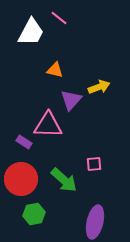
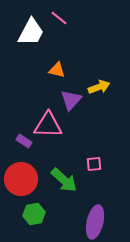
orange triangle: moved 2 px right
purple rectangle: moved 1 px up
